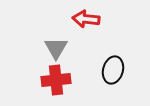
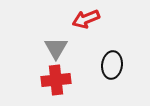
red arrow: rotated 28 degrees counterclockwise
black ellipse: moved 1 px left, 5 px up; rotated 8 degrees counterclockwise
